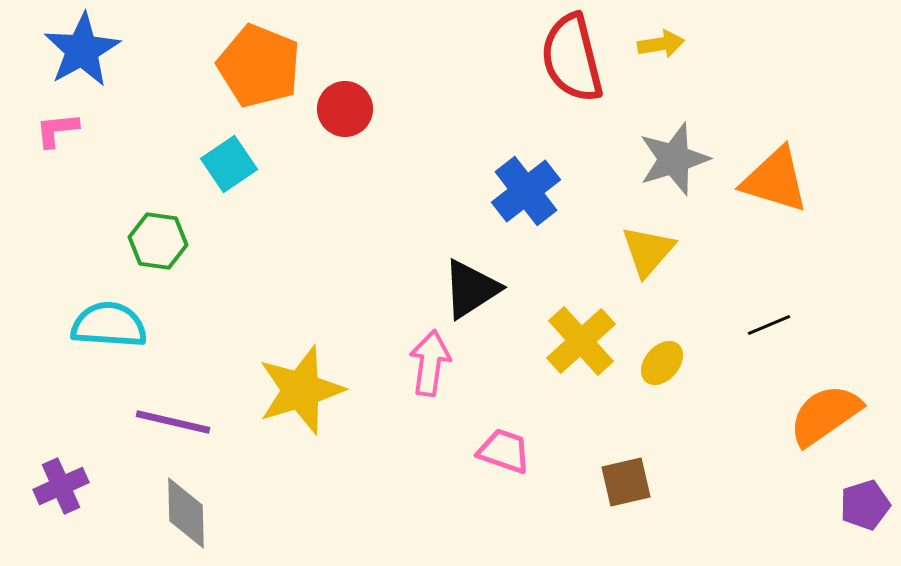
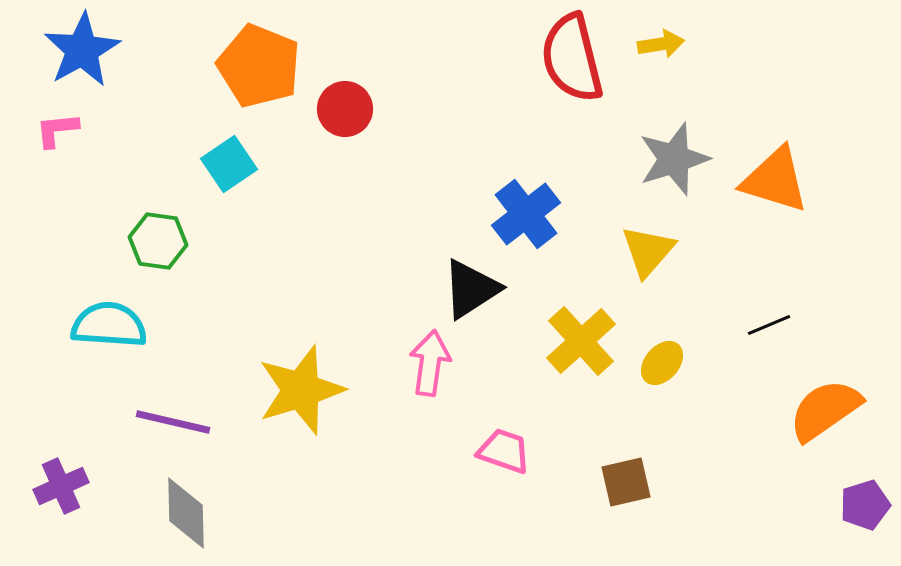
blue cross: moved 23 px down
orange semicircle: moved 5 px up
